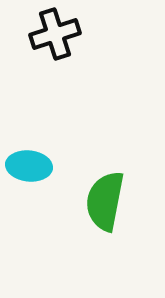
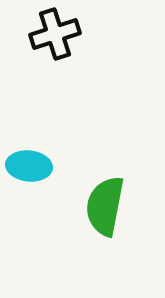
green semicircle: moved 5 px down
